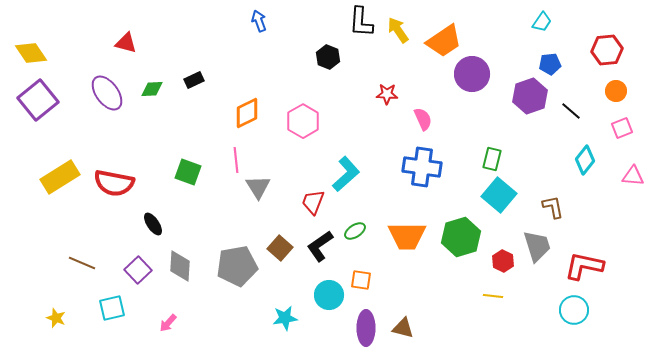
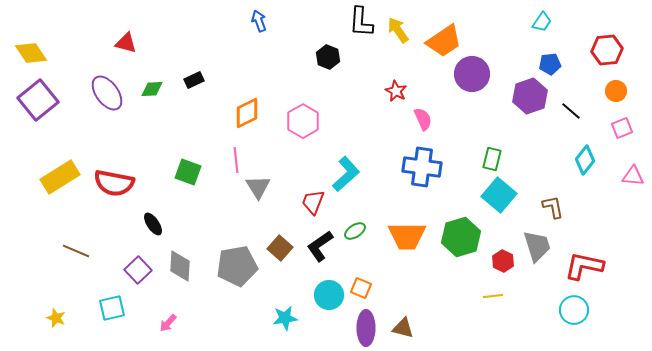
red star at (387, 94): moved 9 px right, 3 px up; rotated 25 degrees clockwise
brown line at (82, 263): moved 6 px left, 12 px up
orange square at (361, 280): moved 8 px down; rotated 15 degrees clockwise
yellow line at (493, 296): rotated 12 degrees counterclockwise
